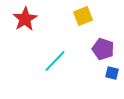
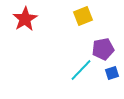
purple pentagon: rotated 30 degrees counterclockwise
cyan line: moved 26 px right, 9 px down
blue square: rotated 32 degrees counterclockwise
